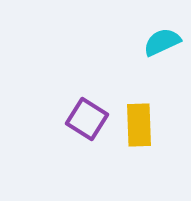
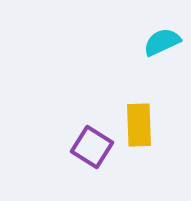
purple square: moved 5 px right, 28 px down
